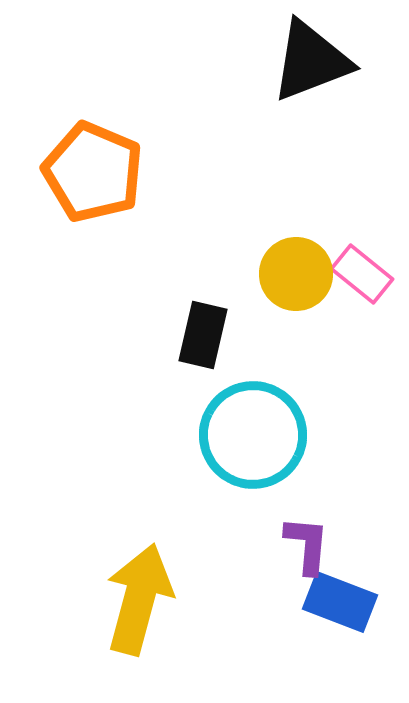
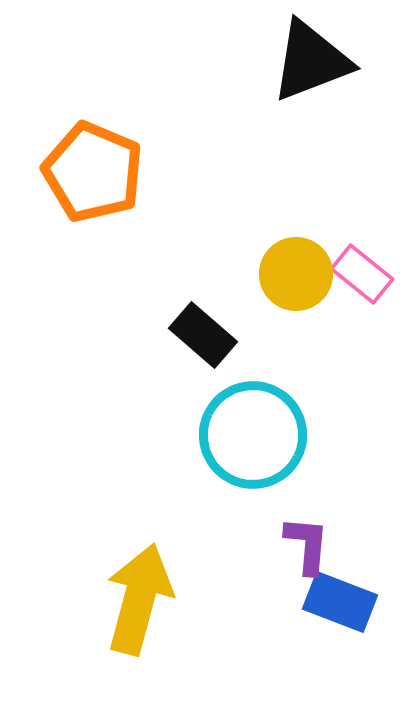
black rectangle: rotated 62 degrees counterclockwise
